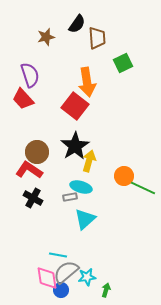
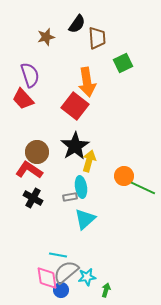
cyan ellipse: rotated 65 degrees clockwise
